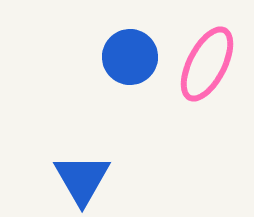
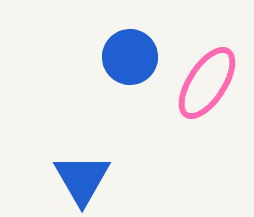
pink ellipse: moved 19 px down; rotated 6 degrees clockwise
